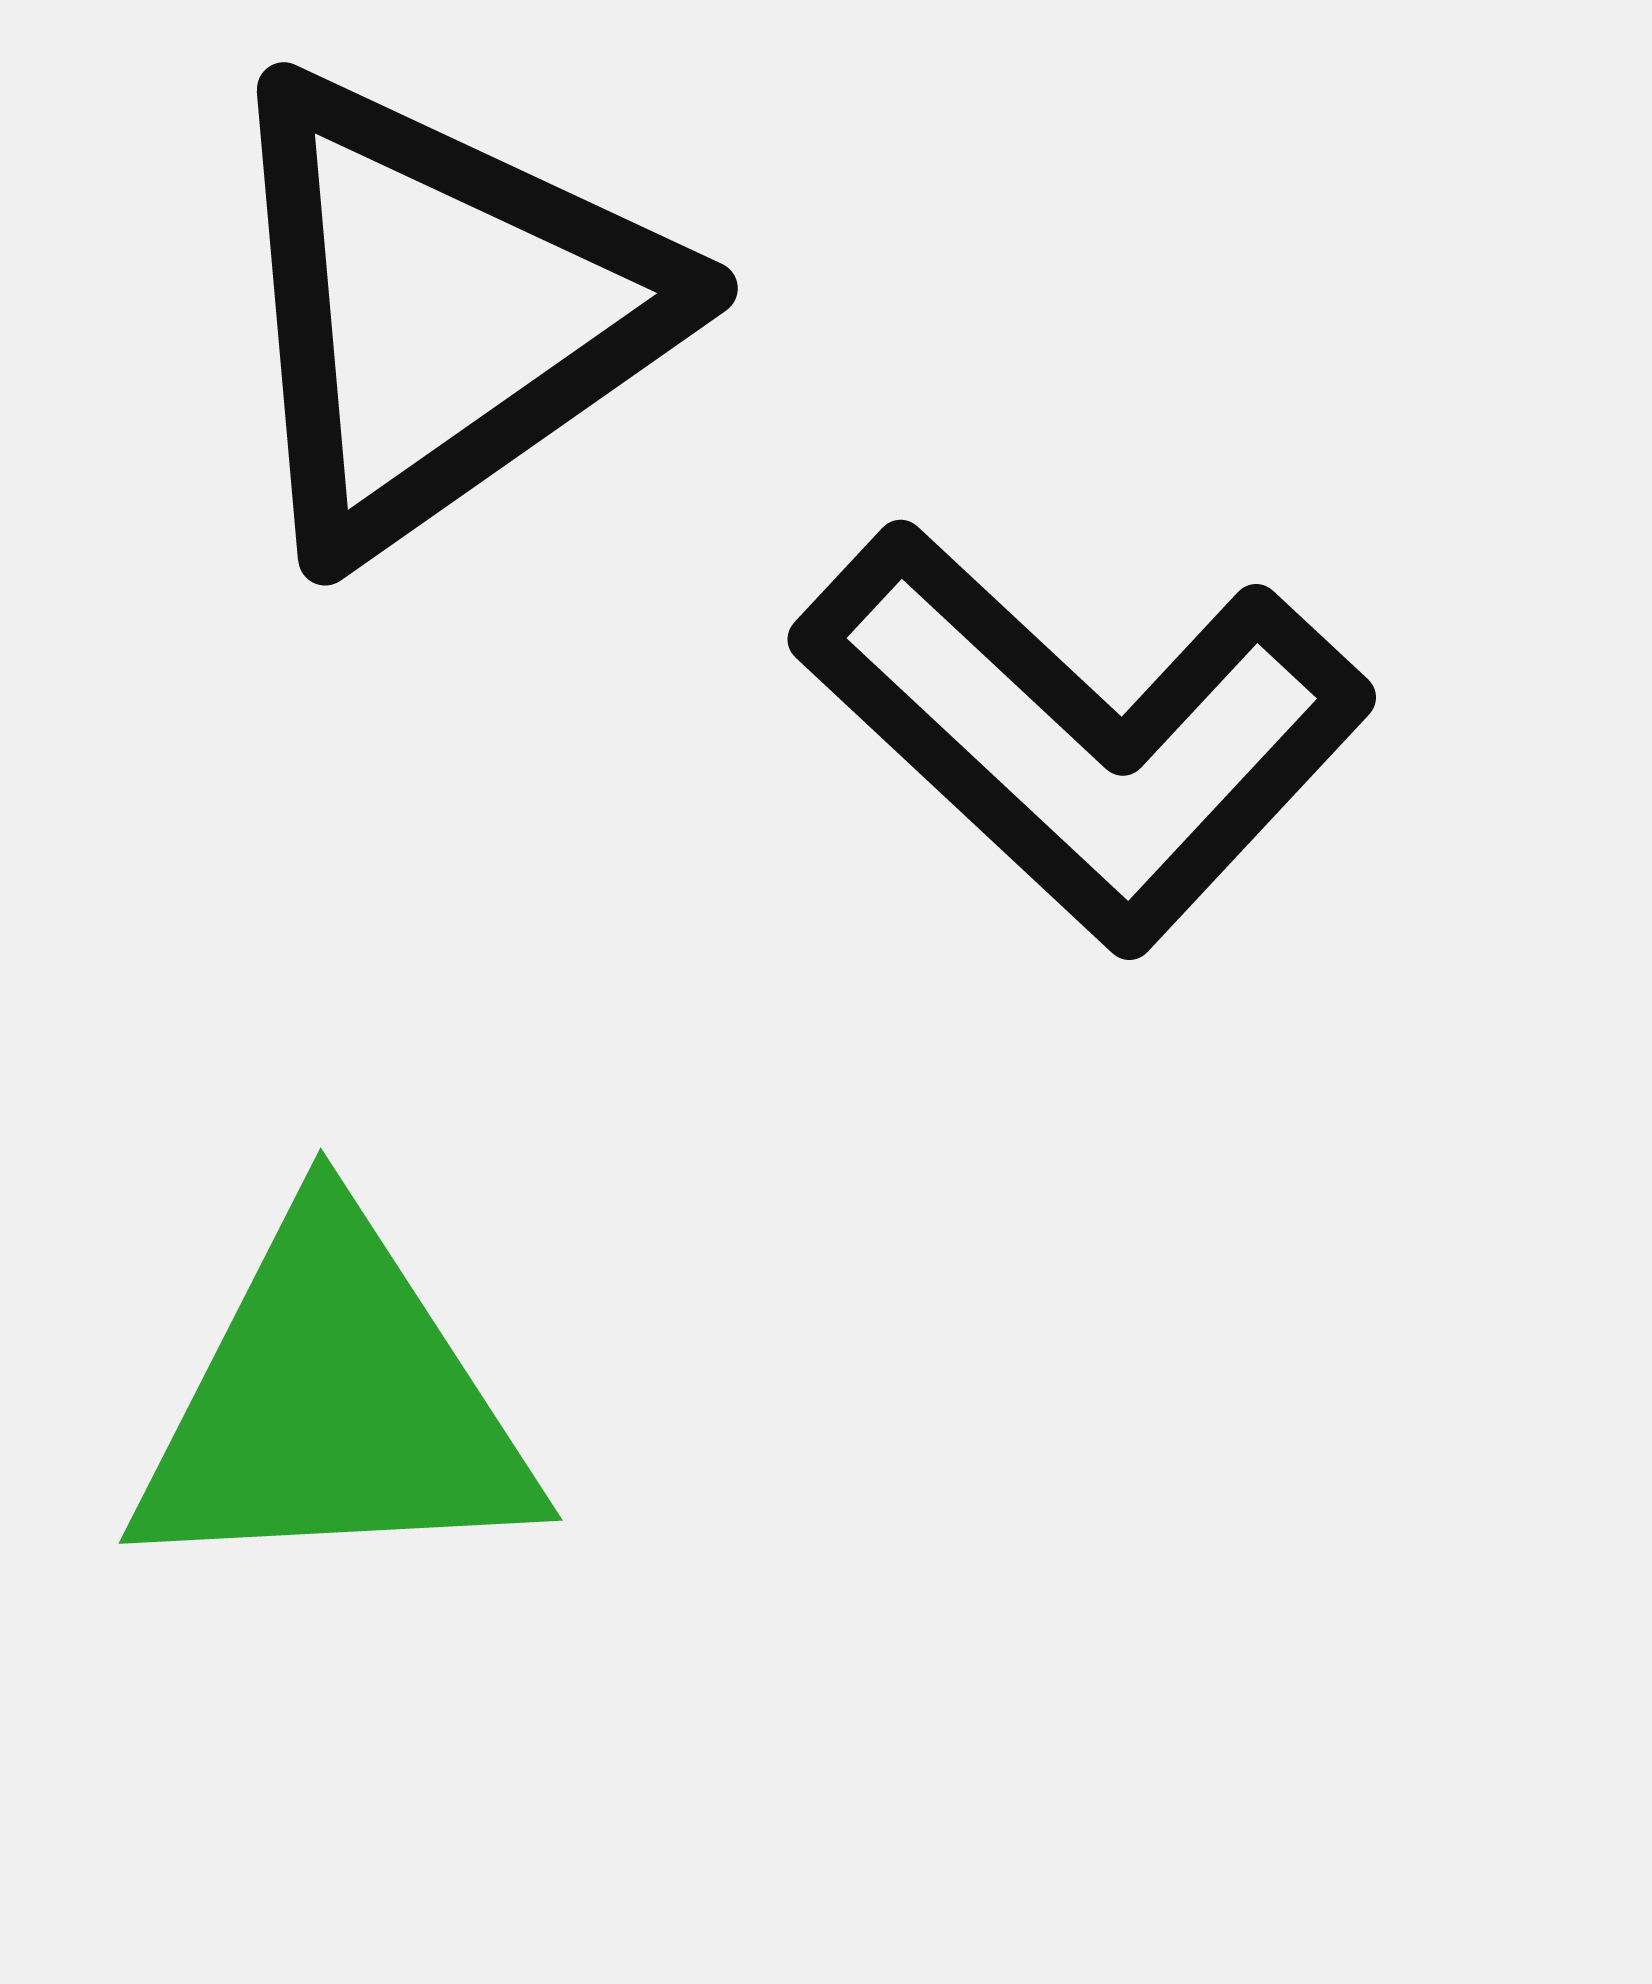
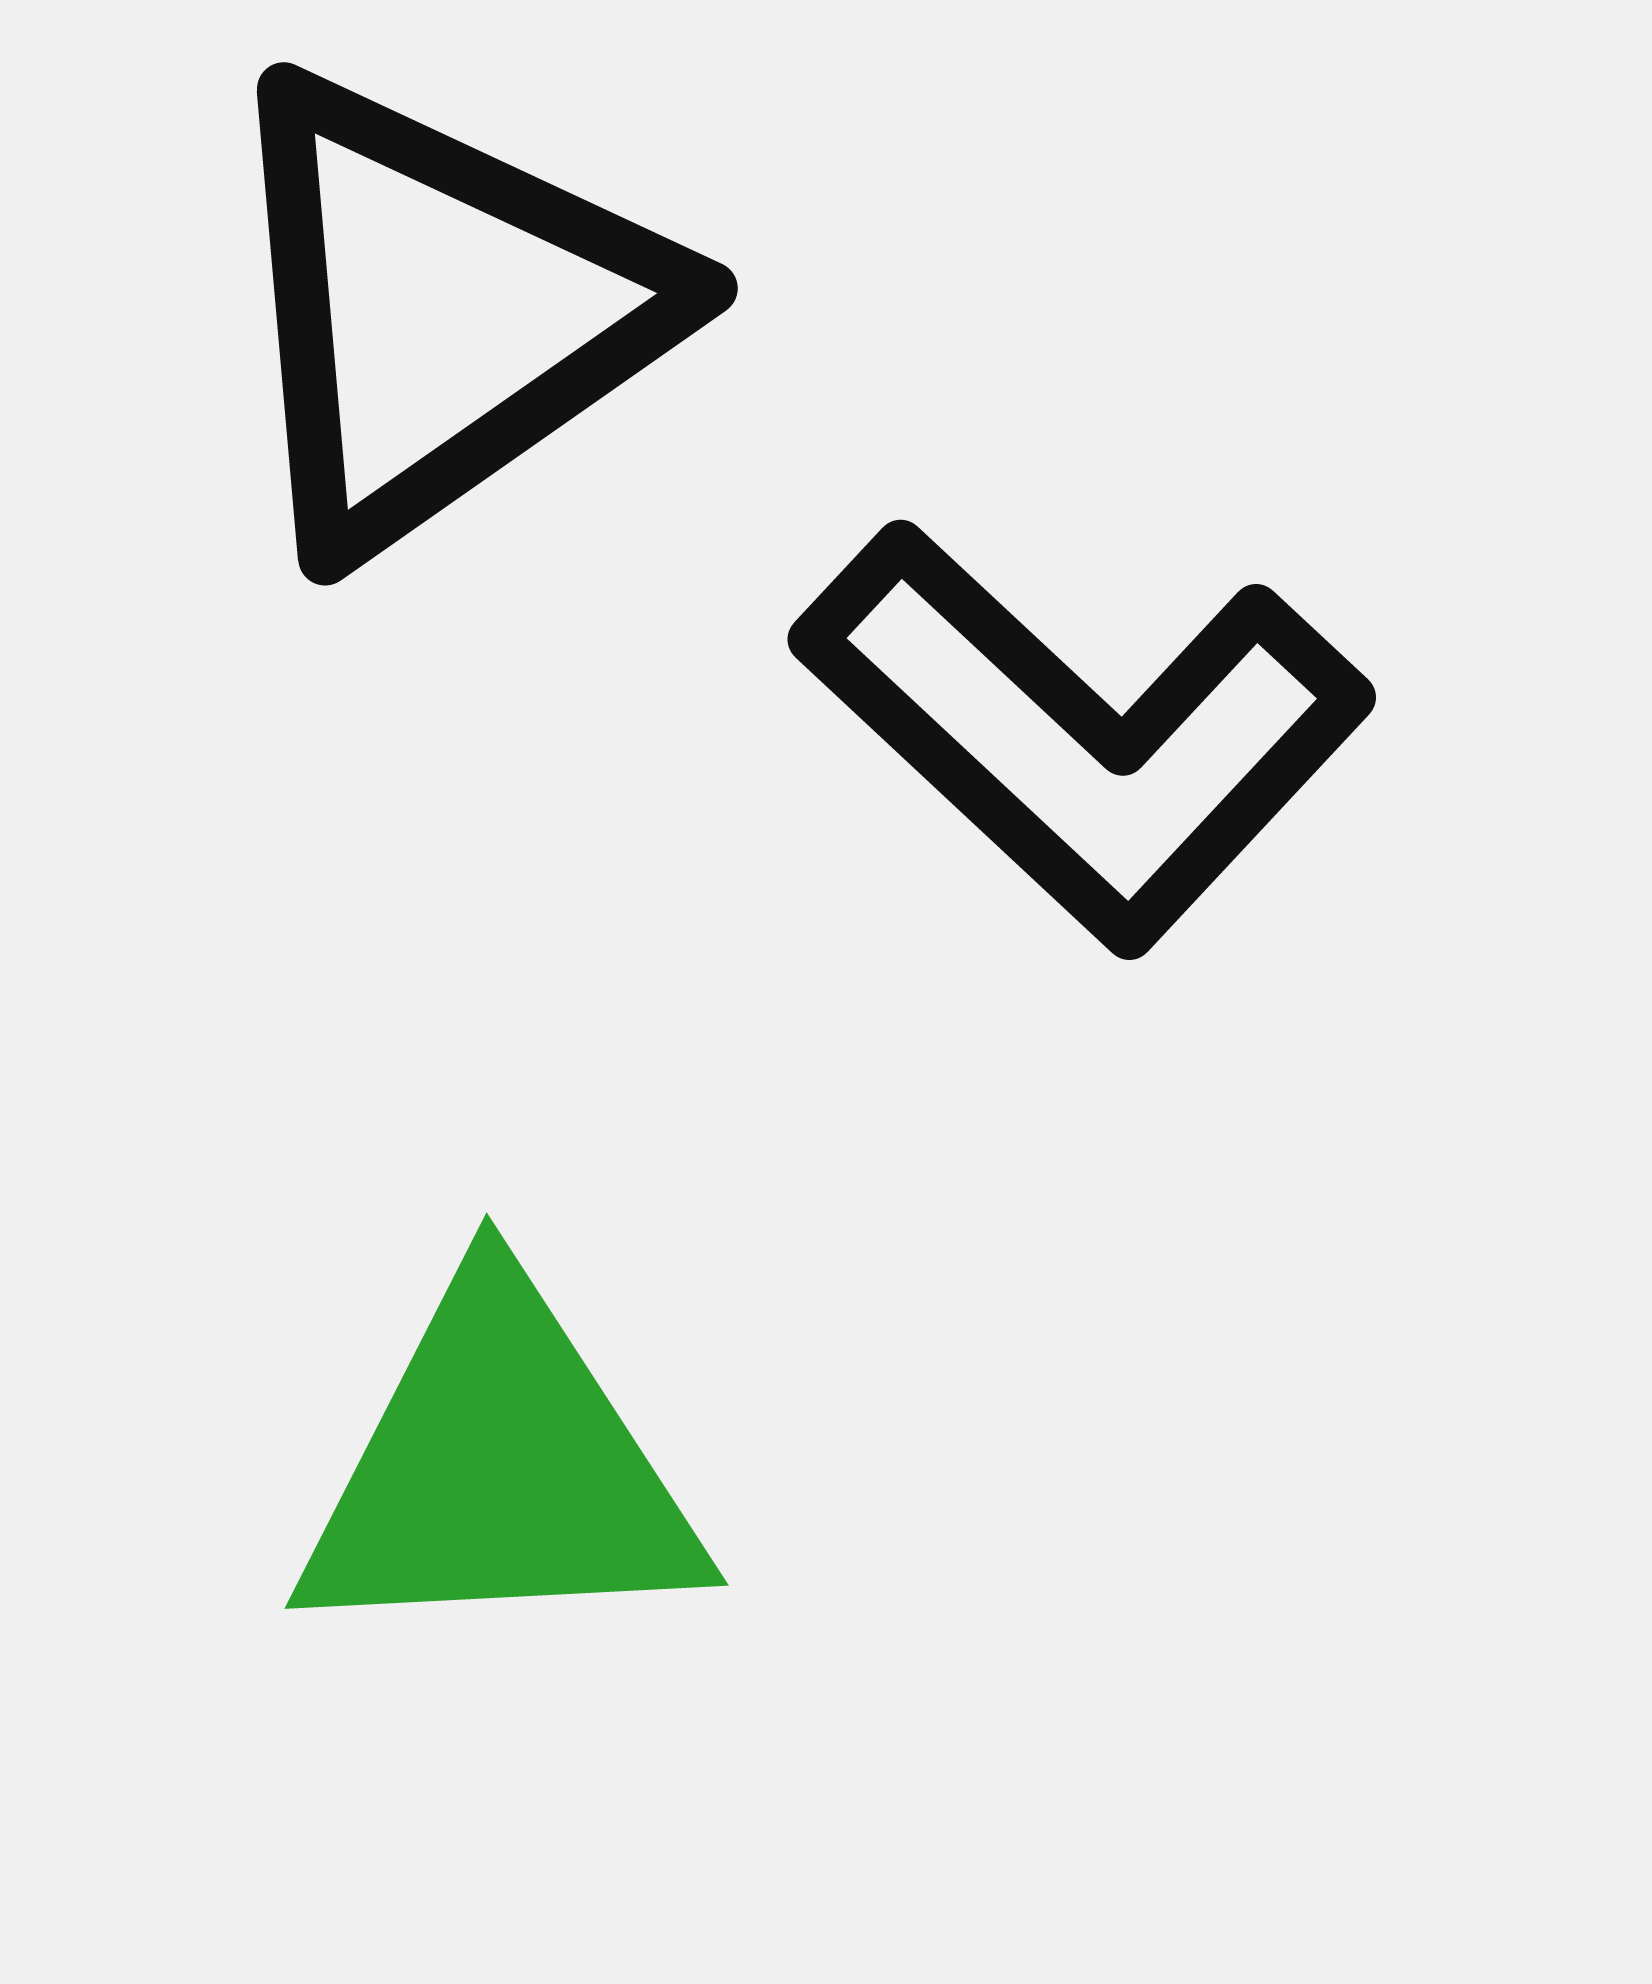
green triangle: moved 166 px right, 65 px down
